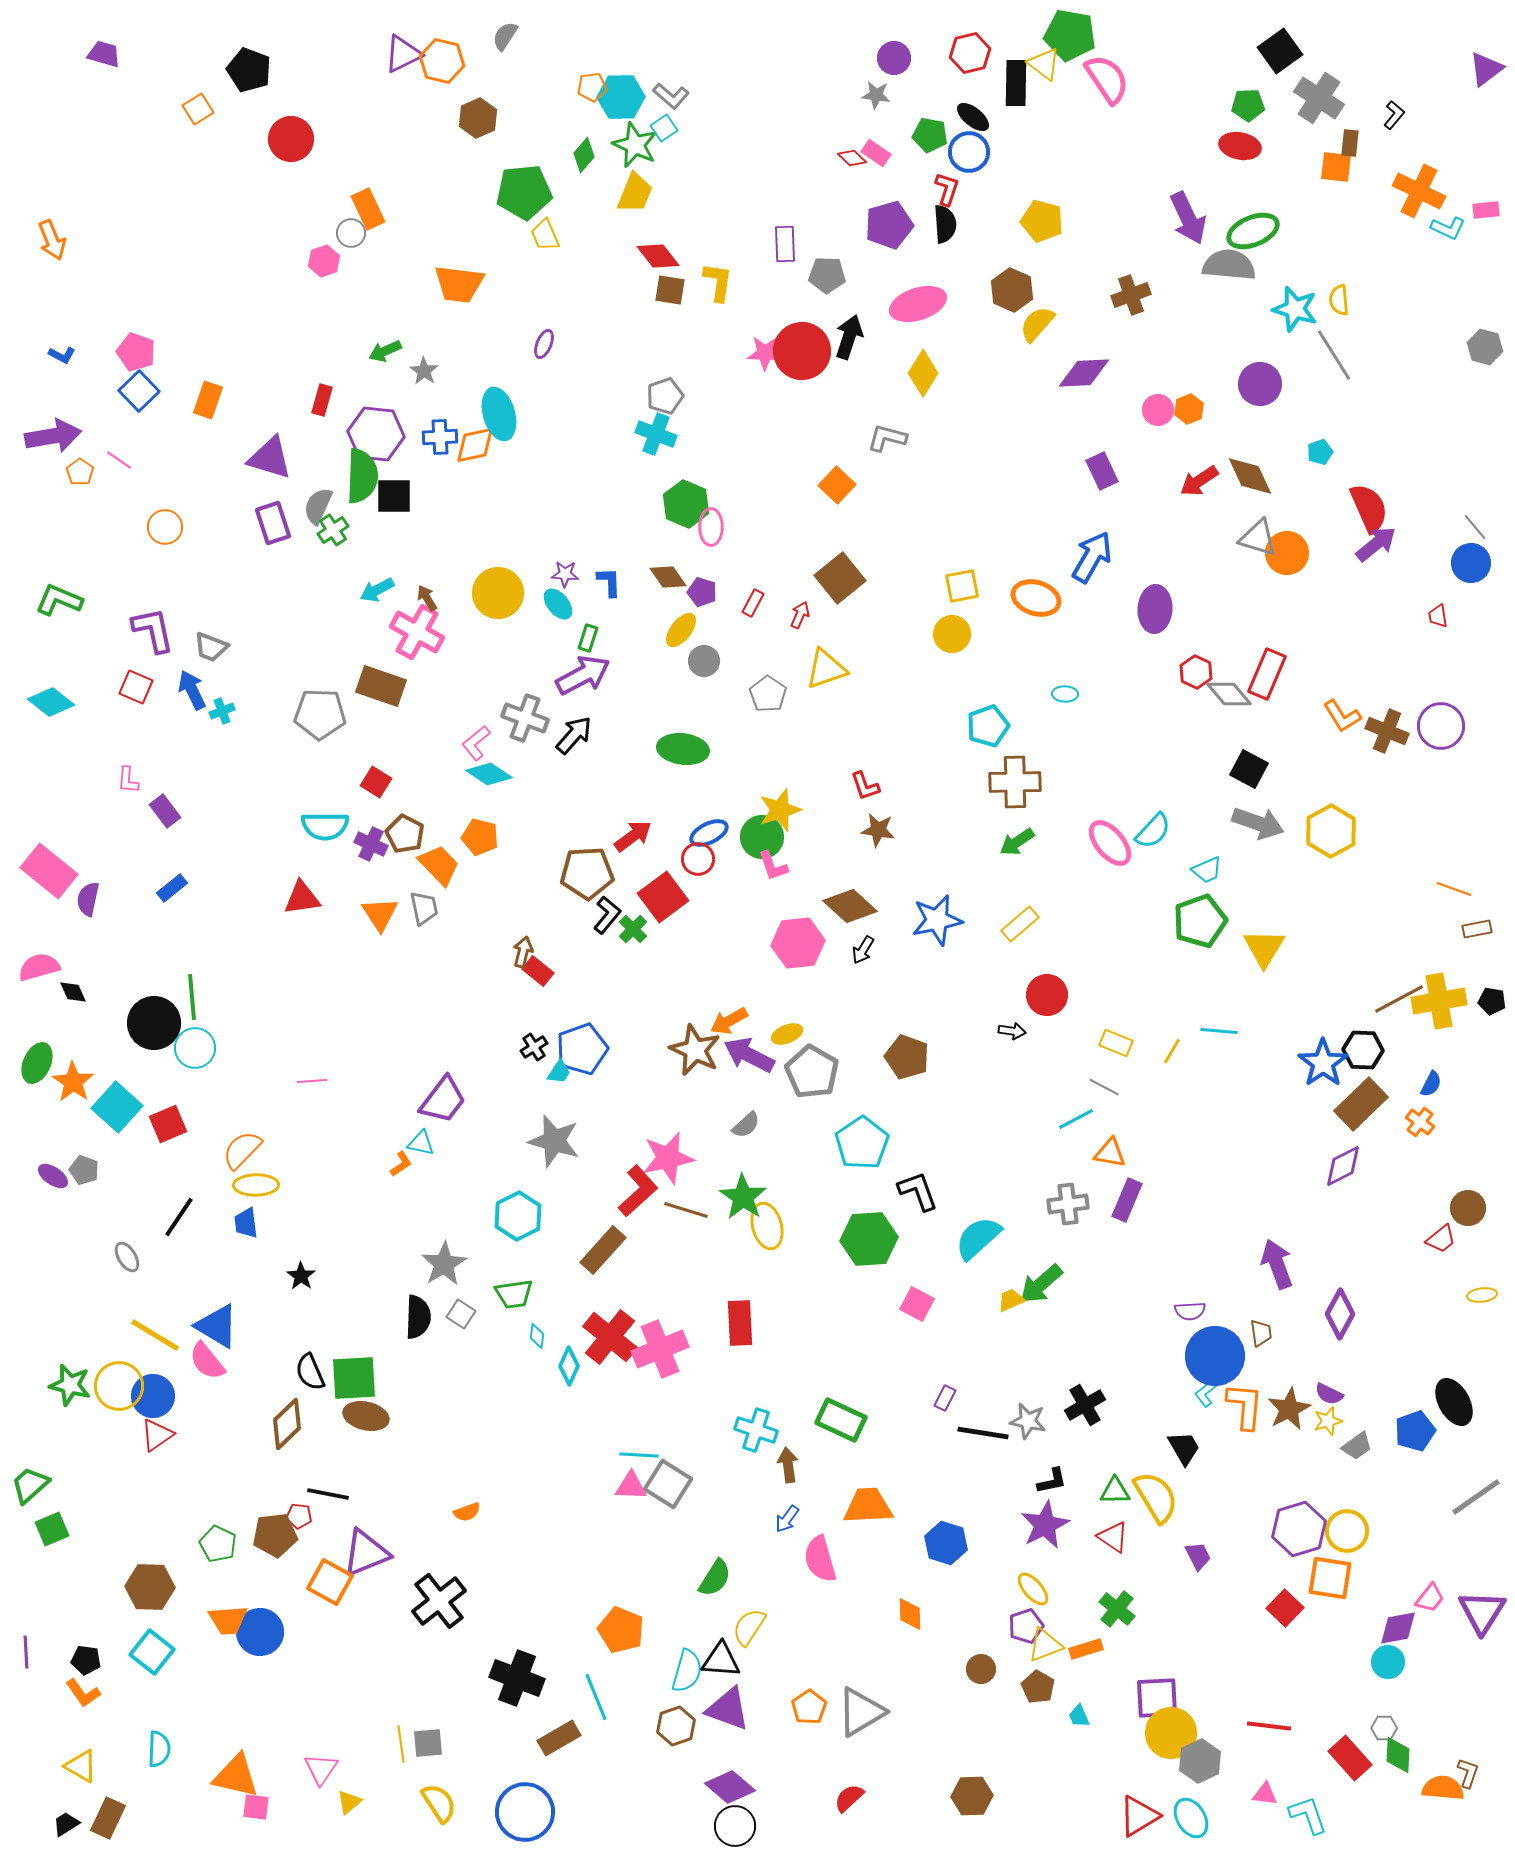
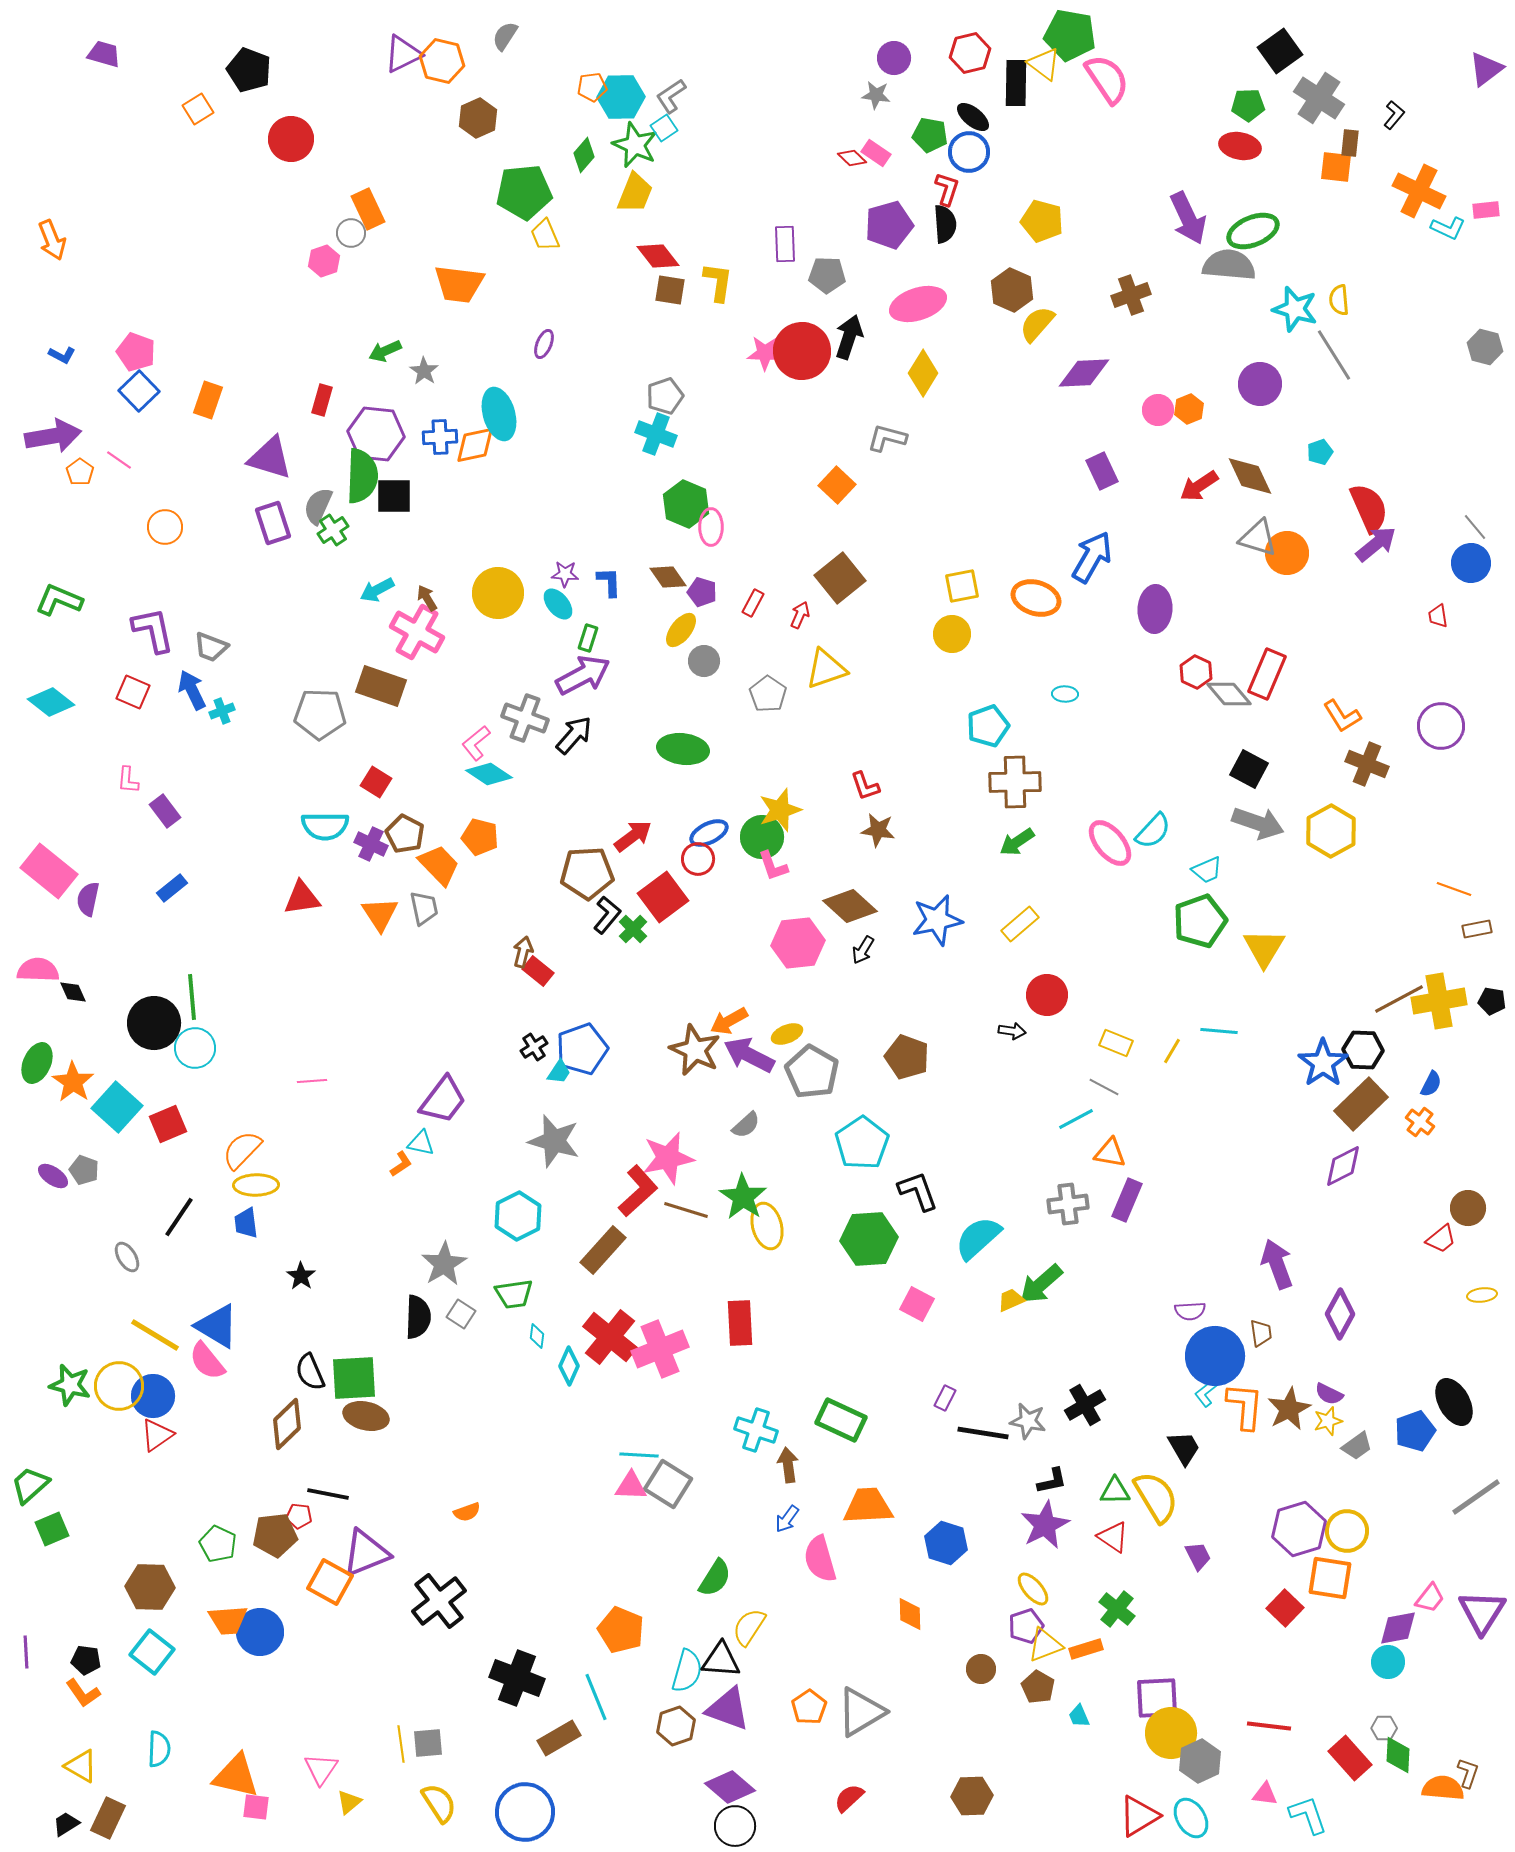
gray L-shape at (671, 96): rotated 105 degrees clockwise
red arrow at (1199, 481): moved 5 px down
red square at (136, 687): moved 3 px left, 5 px down
brown cross at (1387, 731): moved 20 px left, 33 px down
pink semicircle at (39, 967): moved 1 px left, 3 px down; rotated 18 degrees clockwise
